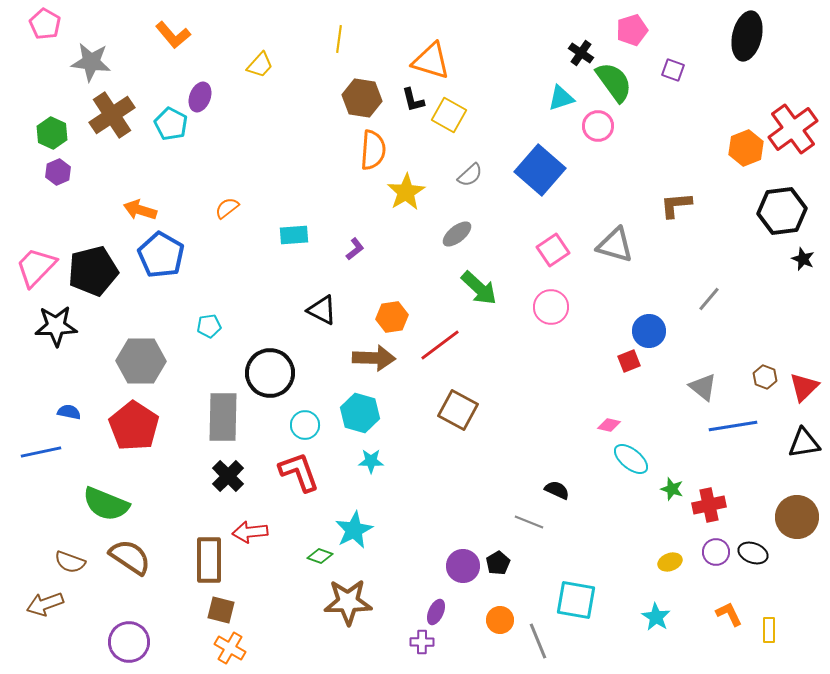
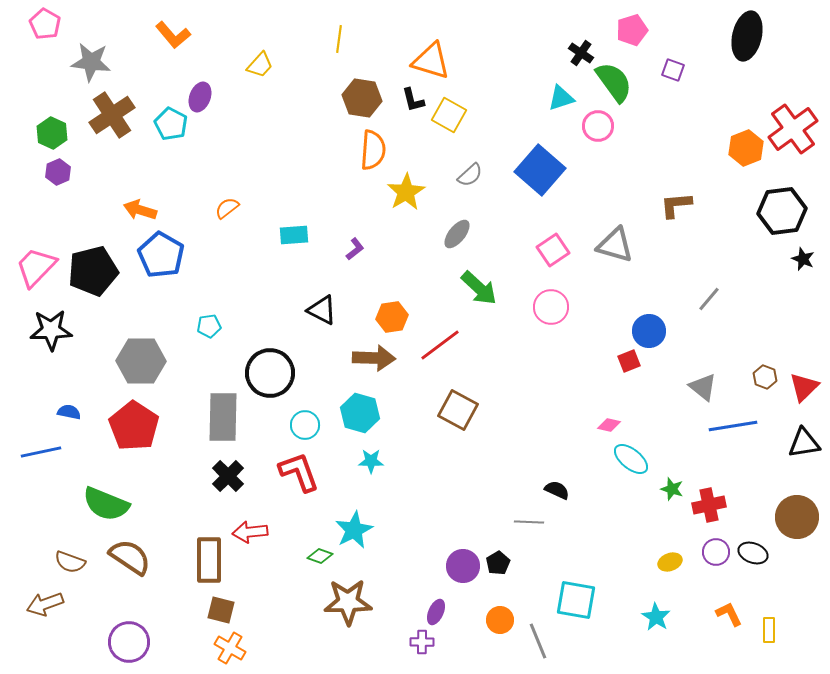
gray ellipse at (457, 234): rotated 12 degrees counterclockwise
black star at (56, 326): moved 5 px left, 4 px down
gray line at (529, 522): rotated 20 degrees counterclockwise
